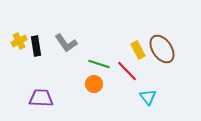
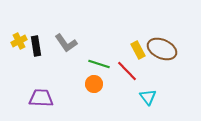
brown ellipse: rotated 32 degrees counterclockwise
